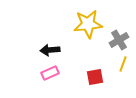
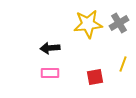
gray cross: moved 17 px up
black arrow: moved 2 px up
pink rectangle: rotated 24 degrees clockwise
